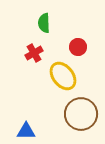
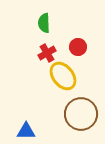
red cross: moved 13 px right
